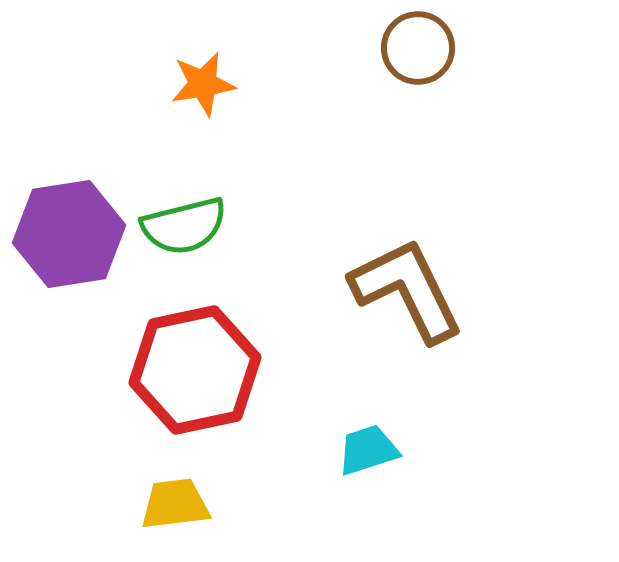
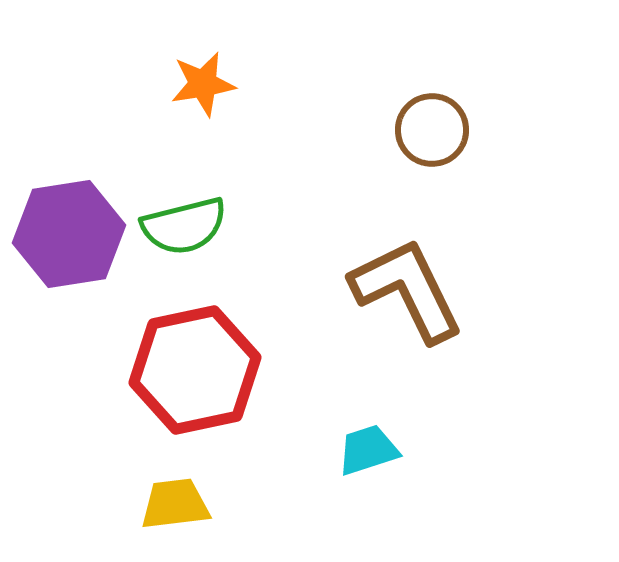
brown circle: moved 14 px right, 82 px down
